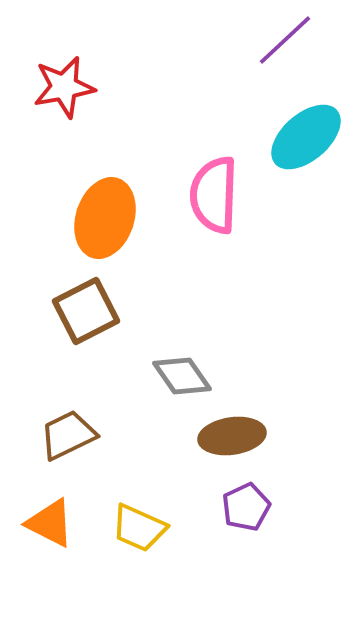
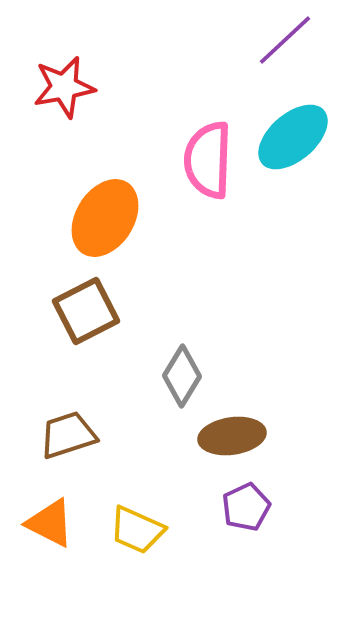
cyan ellipse: moved 13 px left
pink semicircle: moved 6 px left, 35 px up
orange ellipse: rotated 14 degrees clockwise
gray diamond: rotated 66 degrees clockwise
brown trapezoid: rotated 8 degrees clockwise
yellow trapezoid: moved 2 px left, 2 px down
